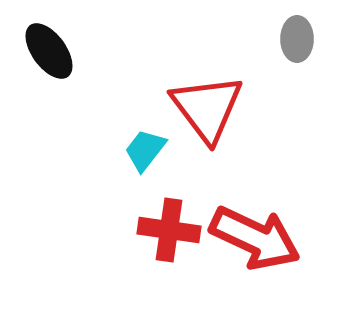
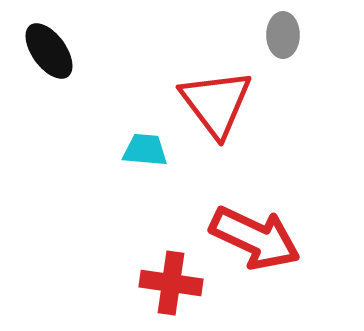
gray ellipse: moved 14 px left, 4 px up
red triangle: moved 9 px right, 5 px up
cyan trapezoid: rotated 57 degrees clockwise
red cross: moved 2 px right, 53 px down
